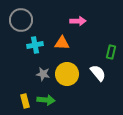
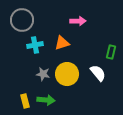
gray circle: moved 1 px right
orange triangle: rotated 21 degrees counterclockwise
